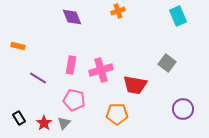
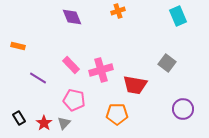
pink rectangle: rotated 54 degrees counterclockwise
